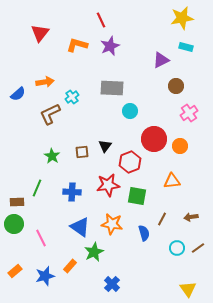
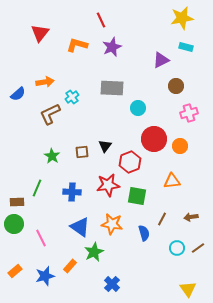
purple star at (110, 46): moved 2 px right, 1 px down
cyan circle at (130, 111): moved 8 px right, 3 px up
pink cross at (189, 113): rotated 18 degrees clockwise
